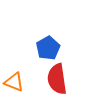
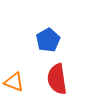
blue pentagon: moved 8 px up
